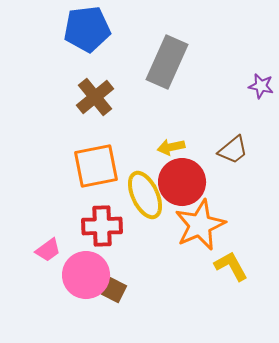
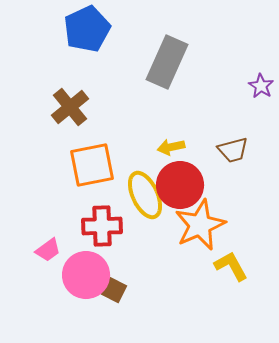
blue pentagon: rotated 18 degrees counterclockwise
purple star: rotated 20 degrees clockwise
brown cross: moved 25 px left, 10 px down
brown trapezoid: rotated 24 degrees clockwise
orange square: moved 4 px left, 1 px up
red circle: moved 2 px left, 3 px down
